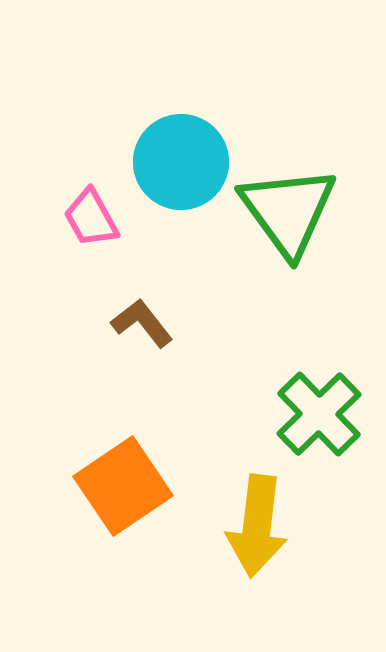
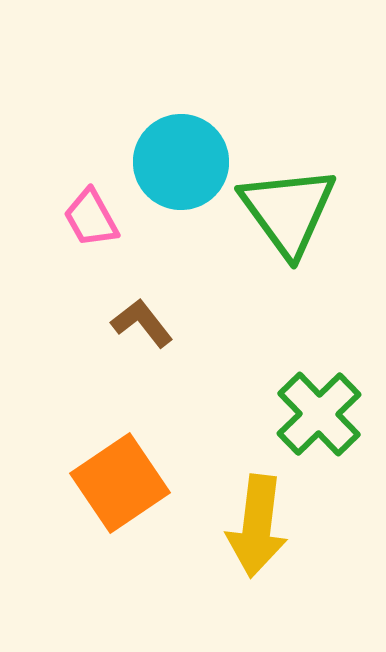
orange square: moved 3 px left, 3 px up
